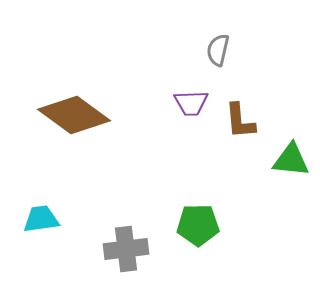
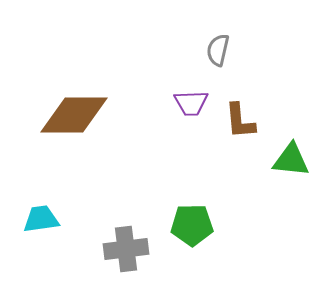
brown diamond: rotated 36 degrees counterclockwise
green pentagon: moved 6 px left
